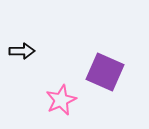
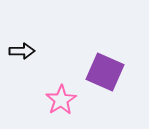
pink star: rotated 8 degrees counterclockwise
